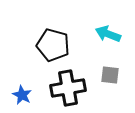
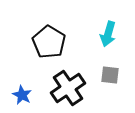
cyan arrow: rotated 95 degrees counterclockwise
black pentagon: moved 4 px left, 3 px up; rotated 16 degrees clockwise
black cross: rotated 24 degrees counterclockwise
